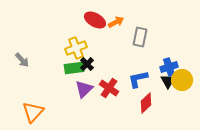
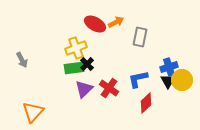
red ellipse: moved 4 px down
gray arrow: rotated 14 degrees clockwise
